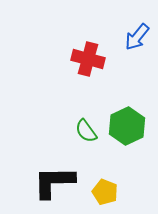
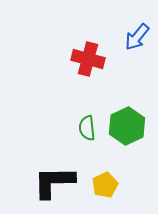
green semicircle: moved 1 px right, 3 px up; rotated 30 degrees clockwise
yellow pentagon: moved 7 px up; rotated 25 degrees clockwise
